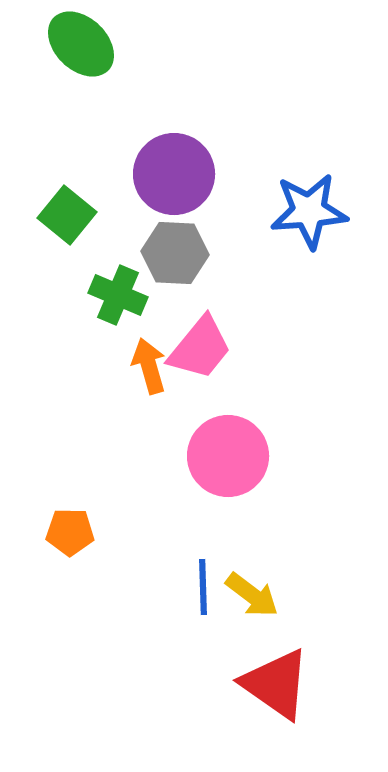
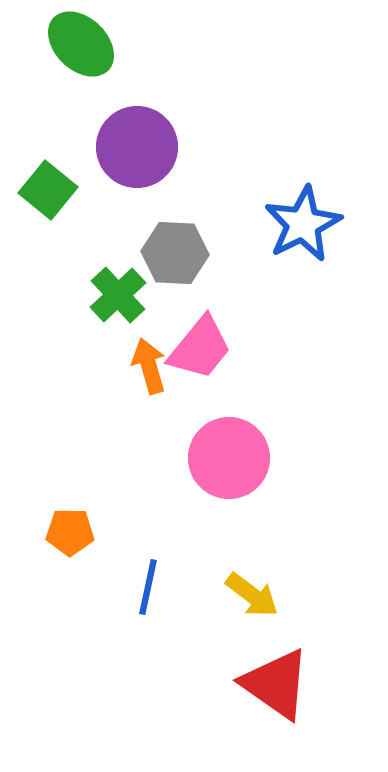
purple circle: moved 37 px left, 27 px up
blue star: moved 6 px left, 13 px down; rotated 22 degrees counterclockwise
green square: moved 19 px left, 25 px up
green cross: rotated 24 degrees clockwise
pink circle: moved 1 px right, 2 px down
blue line: moved 55 px left; rotated 14 degrees clockwise
